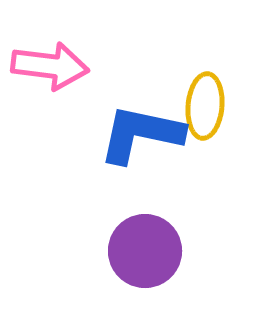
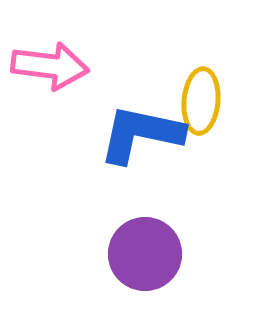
yellow ellipse: moved 4 px left, 5 px up
purple circle: moved 3 px down
